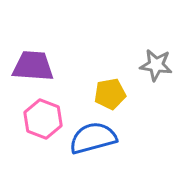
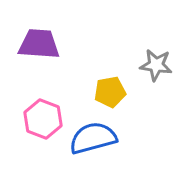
purple trapezoid: moved 6 px right, 22 px up
yellow pentagon: moved 2 px up
